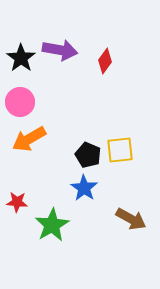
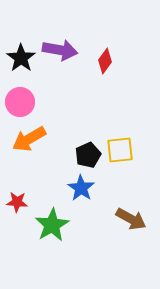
black pentagon: rotated 25 degrees clockwise
blue star: moved 3 px left
